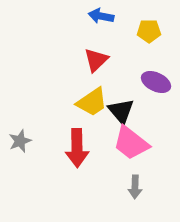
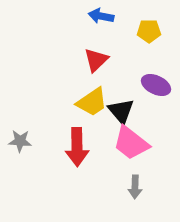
purple ellipse: moved 3 px down
gray star: rotated 25 degrees clockwise
red arrow: moved 1 px up
